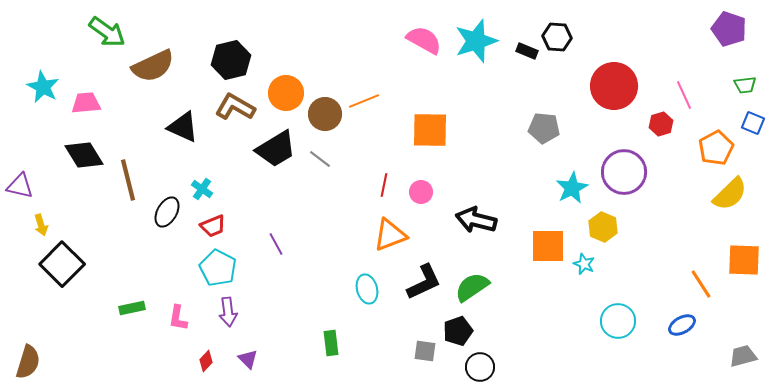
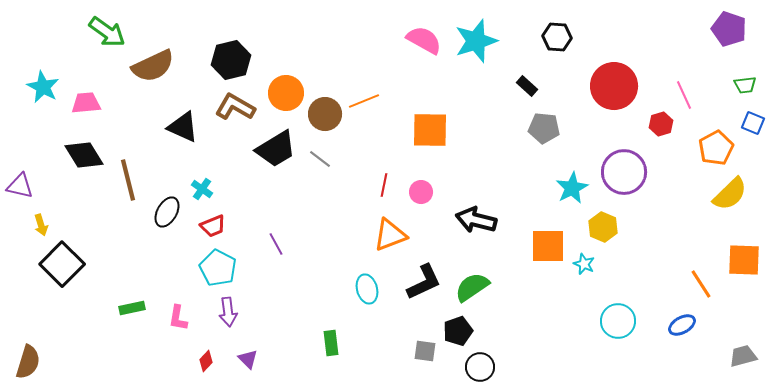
black rectangle at (527, 51): moved 35 px down; rotated 20 degrees clockwise
